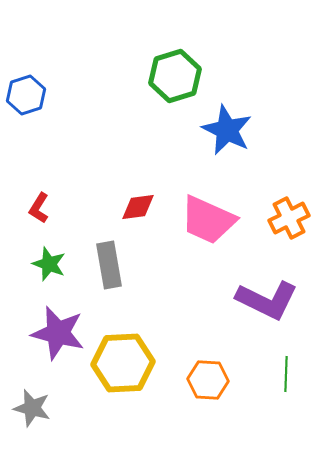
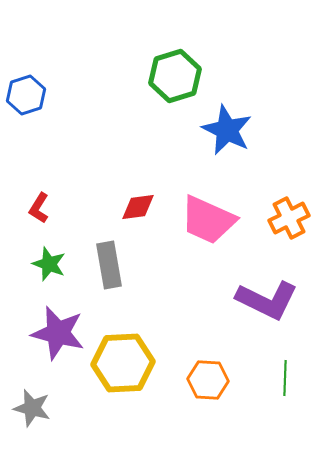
green line: moved 1 px left, 4 px down
